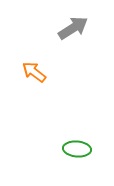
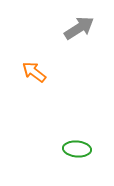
gray arrow: moved 6 px right
